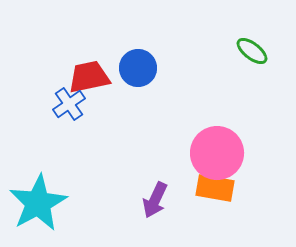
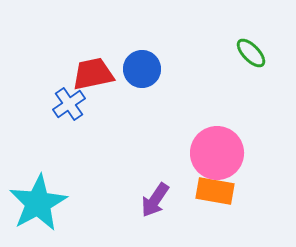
green ellipse: moved 1 px left, 2 px down; rotated 8 degrees clockwise
blue circle: moved 4 px right, 1 px down
red trapezoid: moved 4 px right, 3 px up
orange rectangle: moved 3 px down
purple arrow: rotated 9 degrees clockwise
